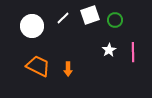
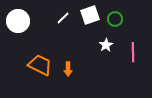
green circle: moved 1 px up
white circle: moved 14 px left, 5 px up
white star: moved 3 px left, 5 px up
orange trapezoid: moved 2 px right, 1 px up
